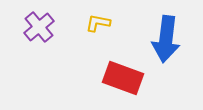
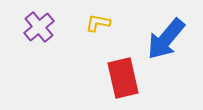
blue arrow: rotated 33 degrees clockwise
red rectangle: rotated 57 degrees clockwise
